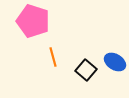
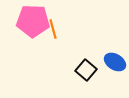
pink pentagon: rotated 16 degrees counterclockwise
orange line: moved 28 px up
